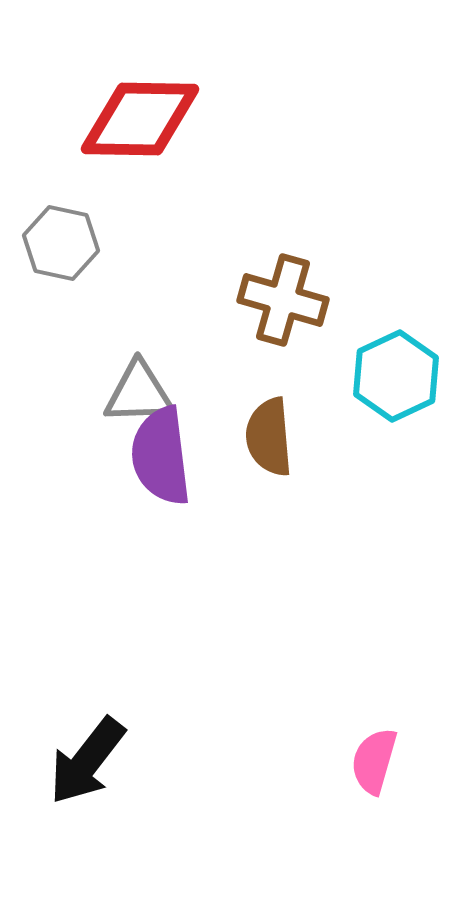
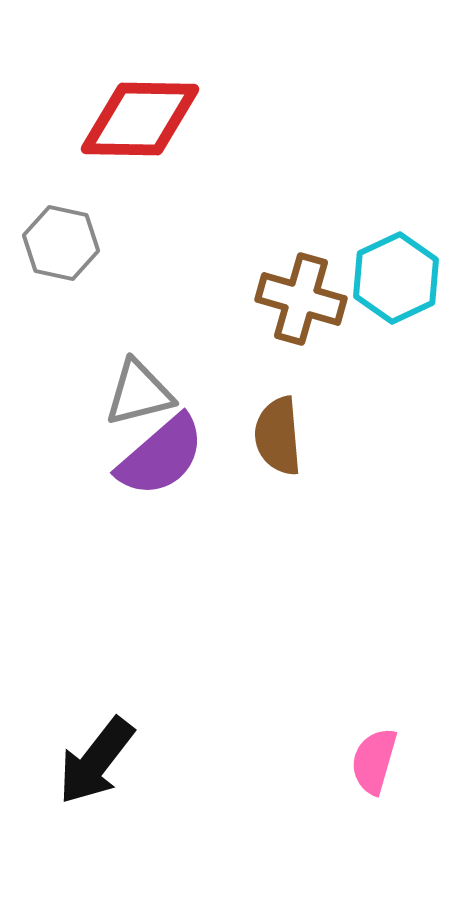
brown cross: moved 18 px right, 1 px up
cyan hexagon: moved 98 px up
gray triangle: rotated 12 degrees counterclockwise
brown semicircle: moved 9 px right, 1 px up
purple semicircle: rotated 124 degrees counterclockwise
black arrow: moved 9 px right
